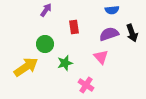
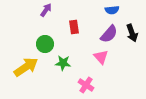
purple semicircle: rotated 150 degrees clockwise
green star: moved 2 px left; rotated 21 degrees clockwise
